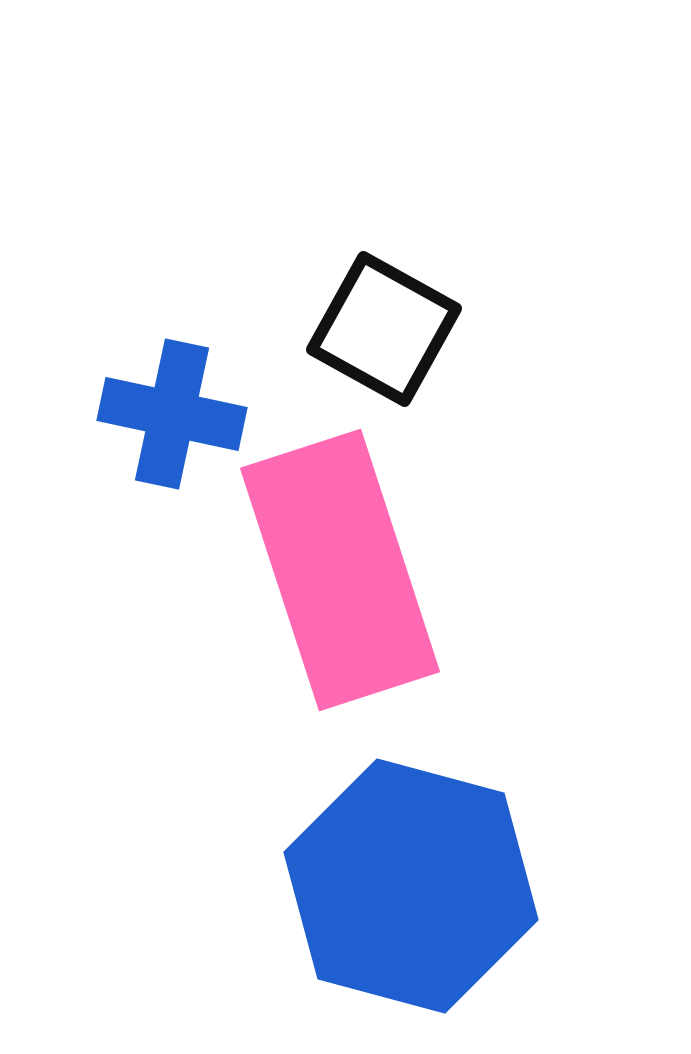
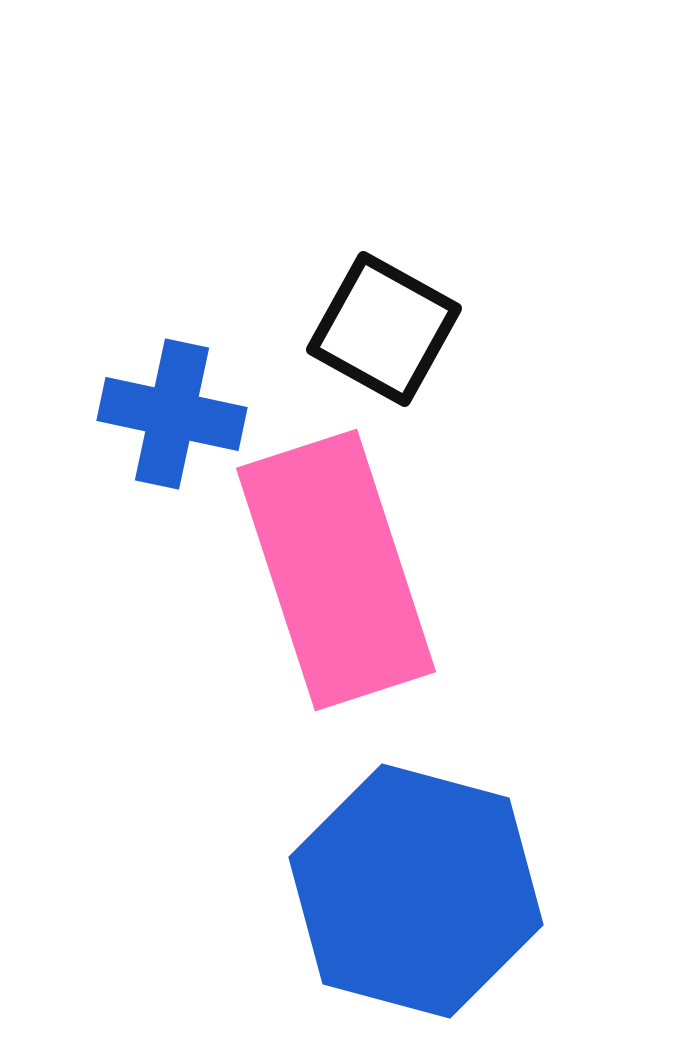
pink rectangle: moved 4 px left
blue hexagon: moved 5 px right, 5 px down
